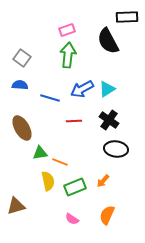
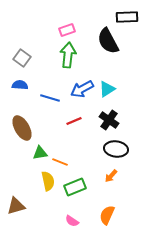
red line: rotated 21 degrees counterclockwise
orange arrow: moved 8 px right, 5 px up
pink semicircle: moved 2 px down
